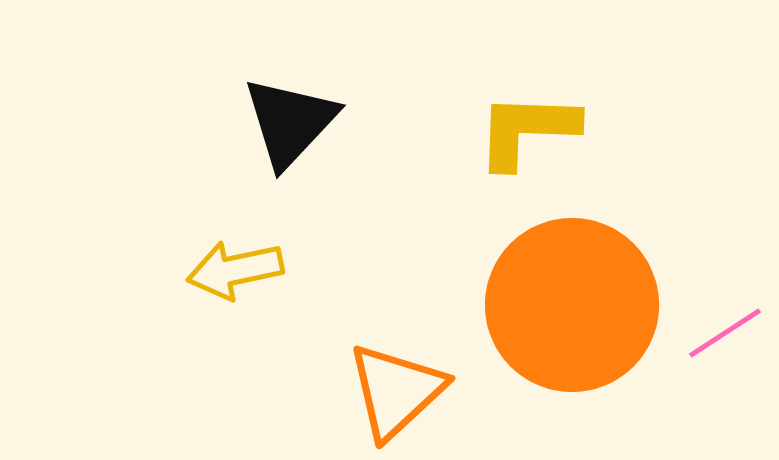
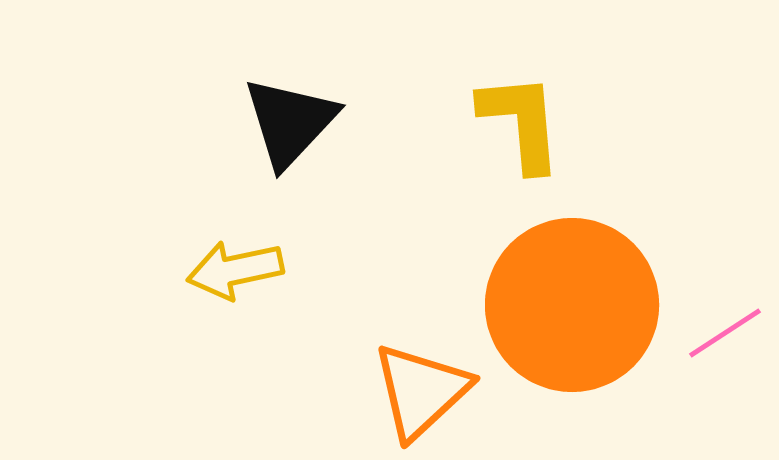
yellow L-shape: moved 6 px left, 8 px up; rotated 83 degrees clockwise
orange triangle: moved 25 px right
